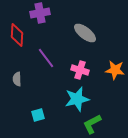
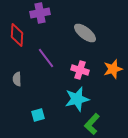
orange star: moved 2 px left, 1 px up; rotated 24 degrees counterclockwise
green L-shape: rotated 20 degrees counterclockwise
